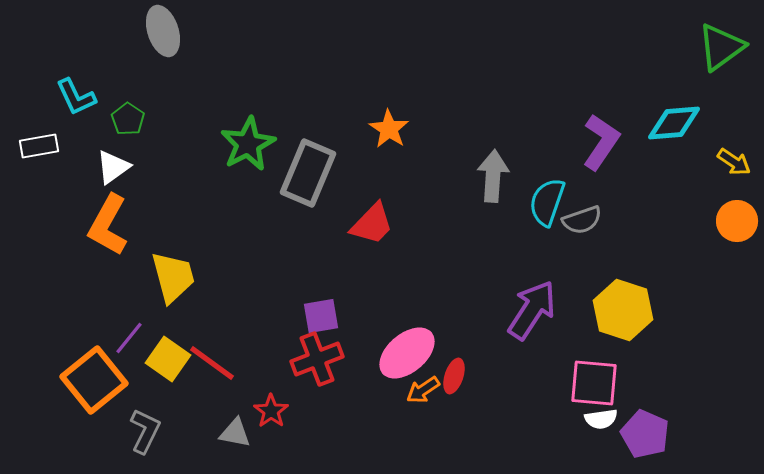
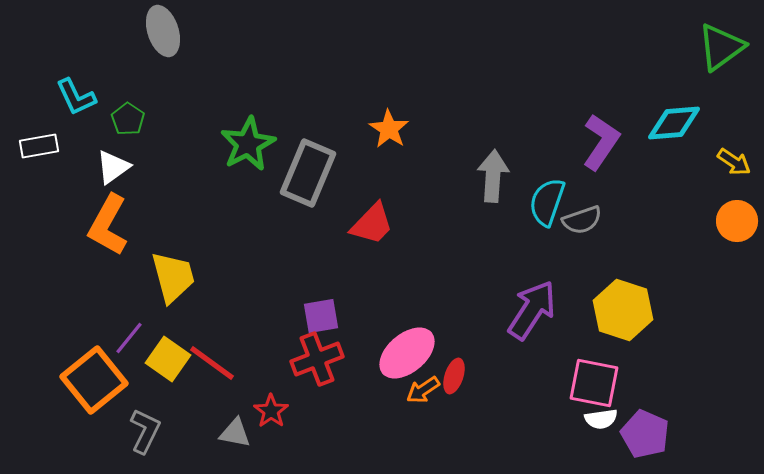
pink square: rotated 6 degrees clockwise
